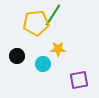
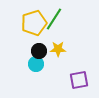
green line: moved 1 px right, 4 px down
yellow pentagon: moved 2 px left; rotated 10 degrees counterclockwise
black circle: moved 22 px right, 5 px up
cyan circle: moved 7 px left
